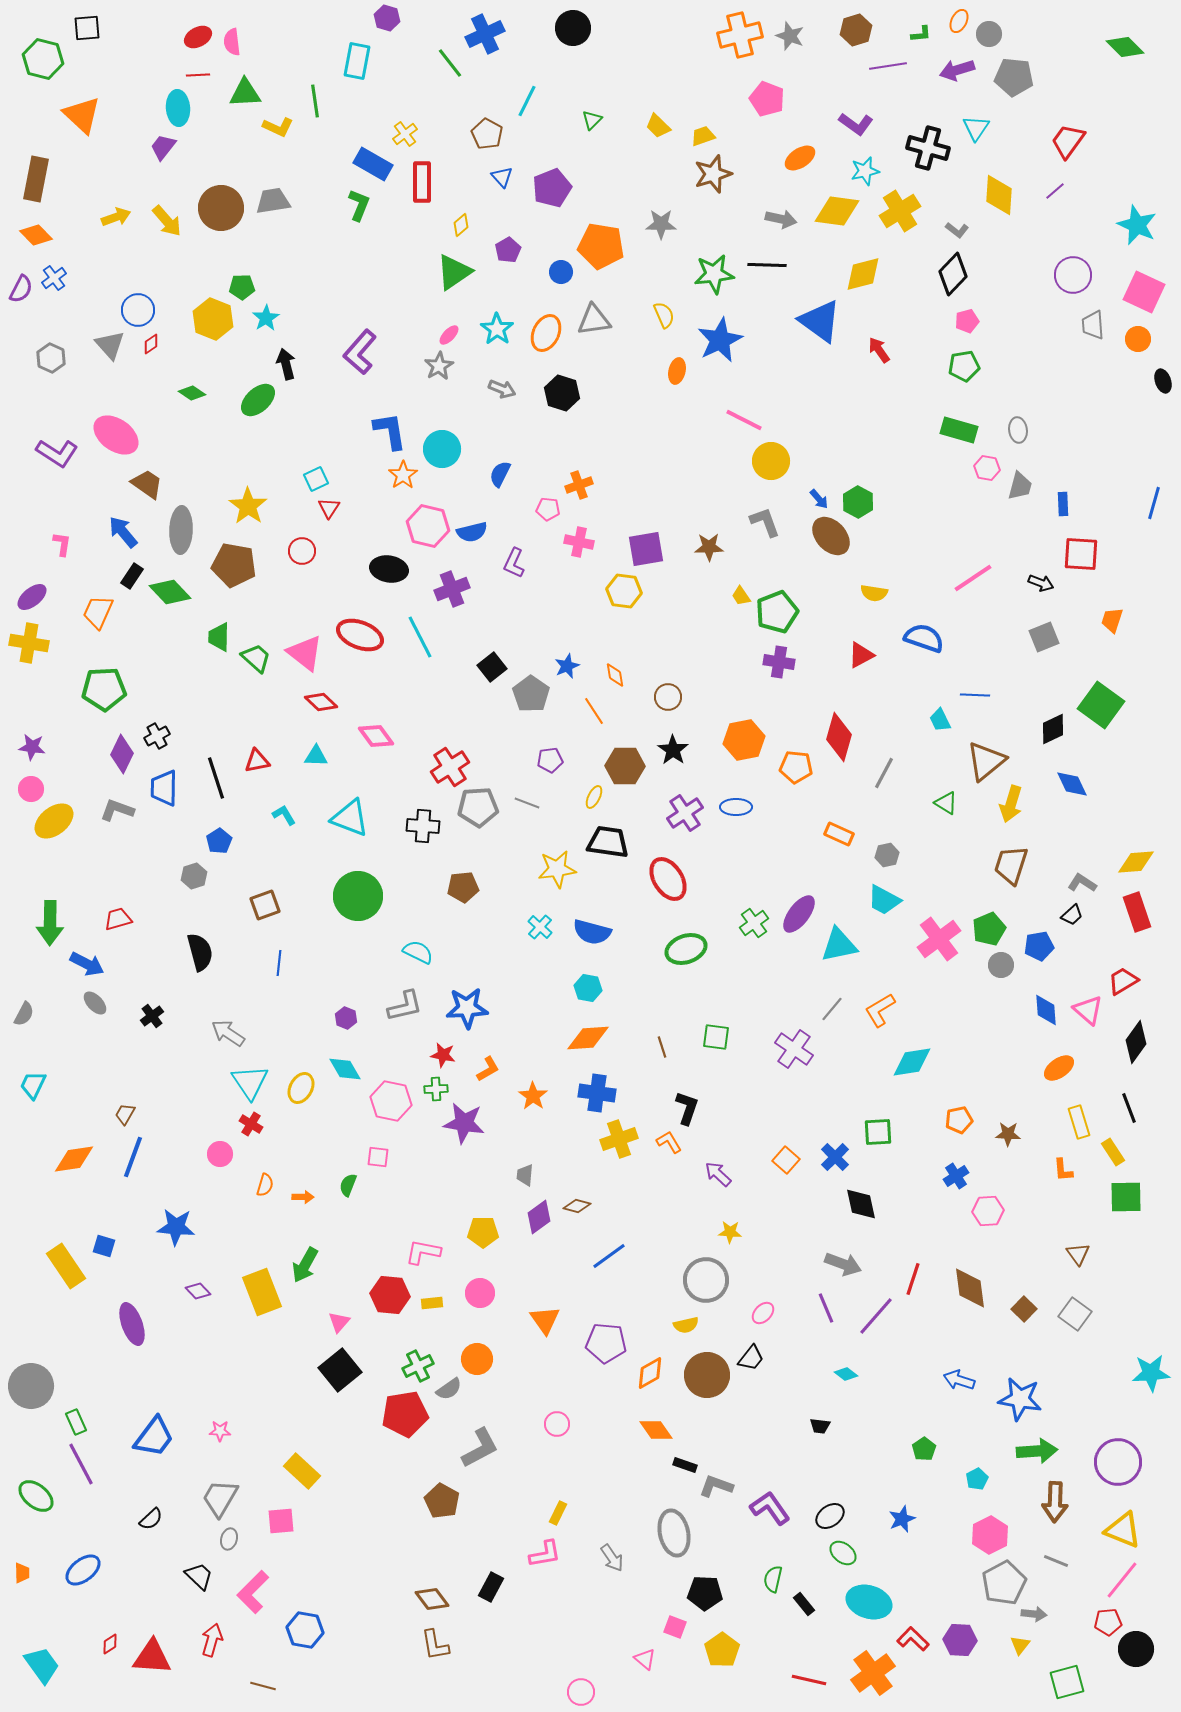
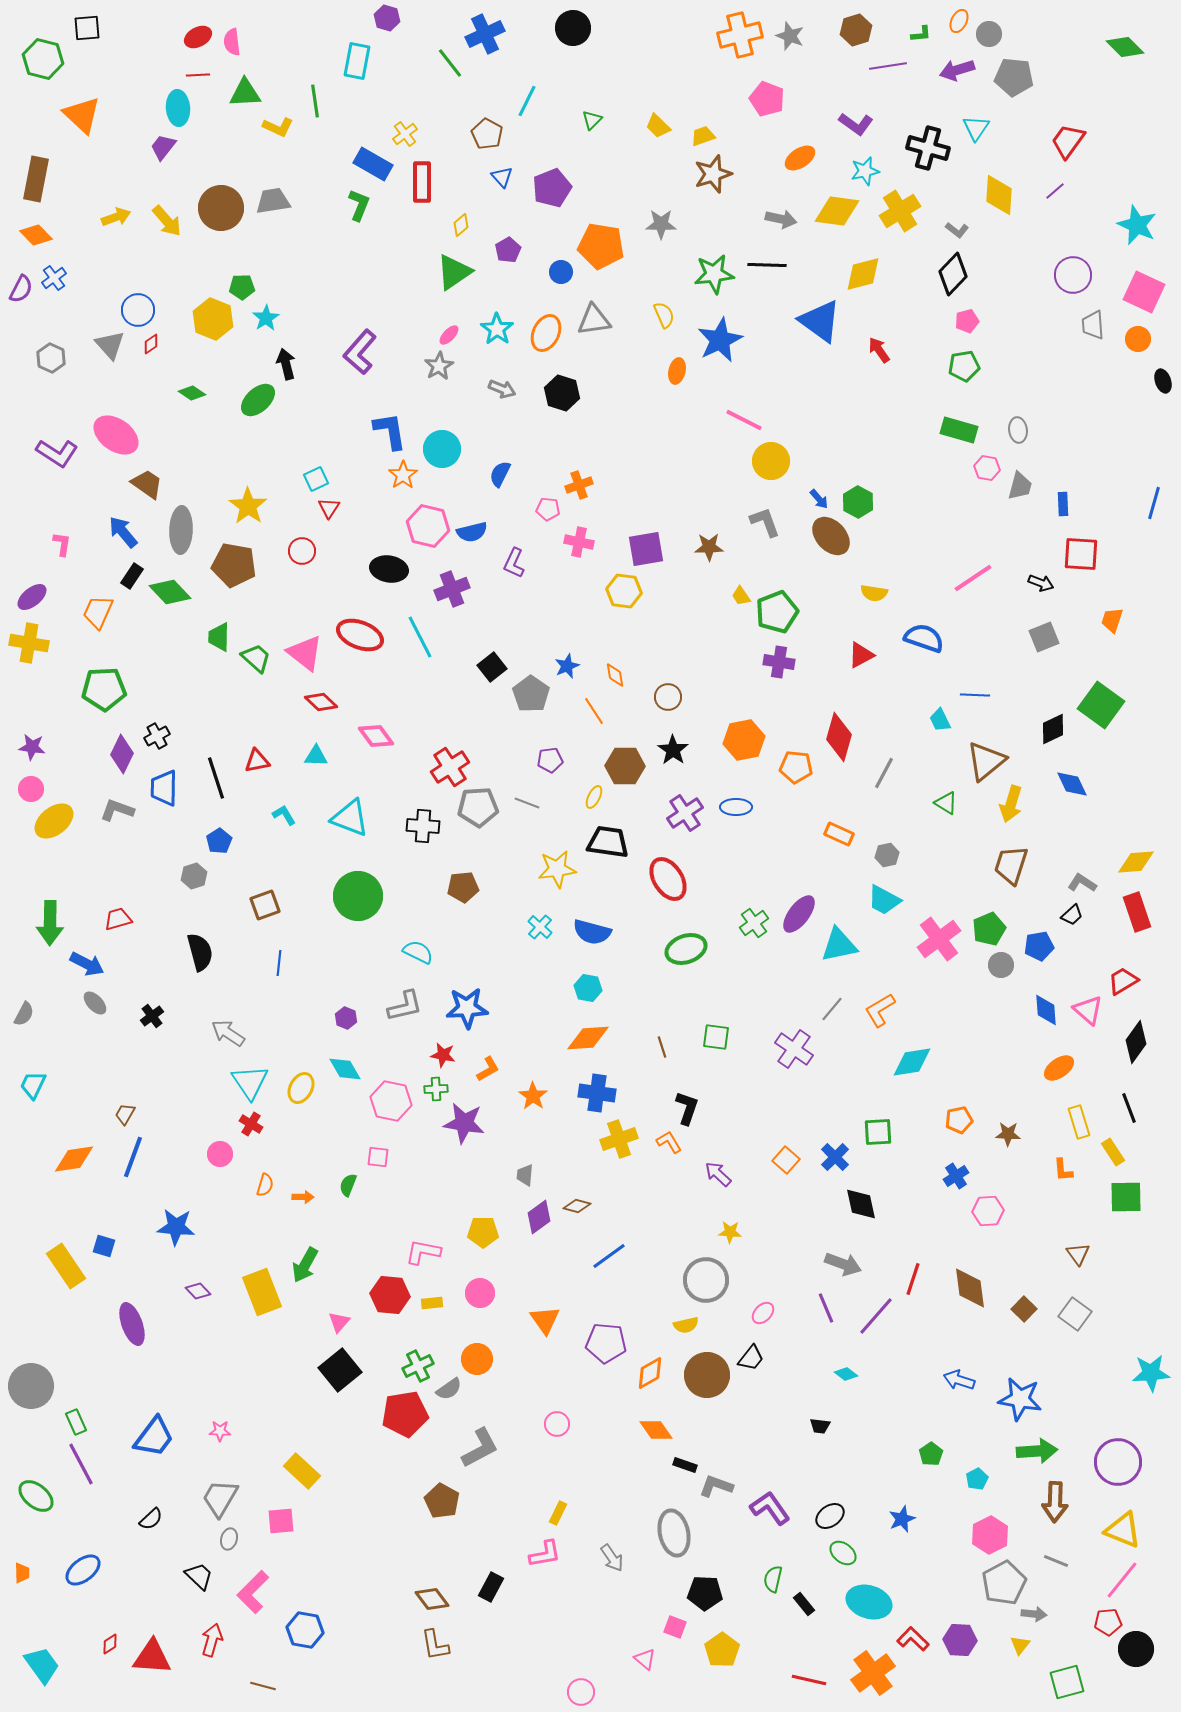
green pentagon at (924, 1449): moved 7 px right, 5 px down
